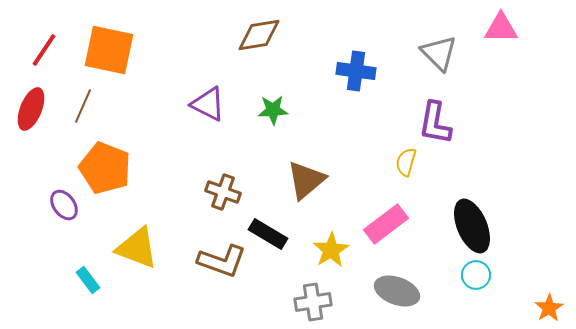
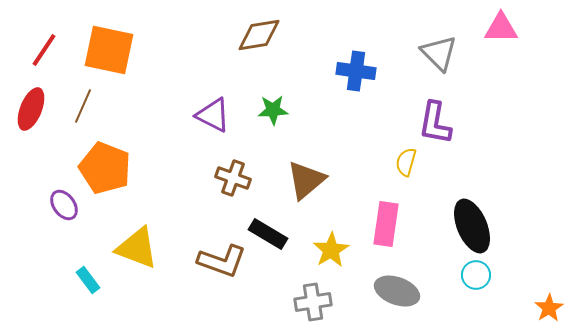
purple triangle: moved 5 px right, 11 px down
brown cross: moved 10 px right, 14 px up
pink rectangle: rotated 45 degrees counterclockwise
